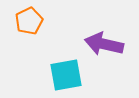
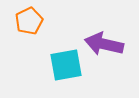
cyan square: moved 10 px up
